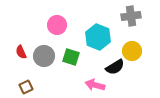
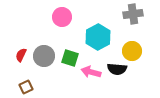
gray cross: moved 2 px right, 2 px up
pink circle: moved 5 px right, 8 px up
cyan hexagon: rotated 10 degrees clockwise
red semicircle: moved 3 px down; rotated 48 degrees clockwise
green square: moved 1 px left, 1 px down
black semicircle: moved 2 px right, 2 px down; rotated 36 degrees clockwise
pink arrow: moved 4 px left, 13 px up
